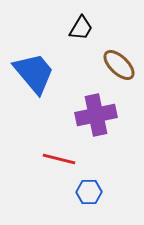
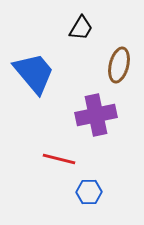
brown ellipse: rotated 60 degrees clockwise
